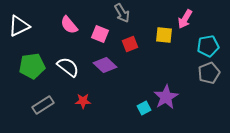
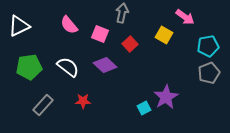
gray arrow: rotated 138 degrees counterclockwise
pink arrow: moved 2 px up; rotated 84 degrees counterclockwise
yellow square: rotated 24 degrees clockwise
red square: rotated 21 degrees counterclockwise
green pentagon: moved 3 px left, 1 px down
gray rectangle: rotated 15 degrees counterclockwise
